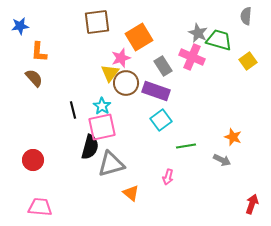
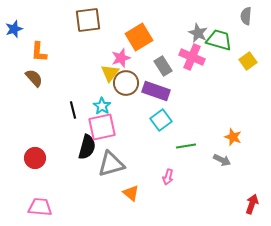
brown square: moved 9 px left, 2 px up
blue star: moved 6 px left, 3 px down; rotated 12 degrees counterclockwise
black semicircle: moved 3 px left
red circle: moved 2 px right, 2 px up
